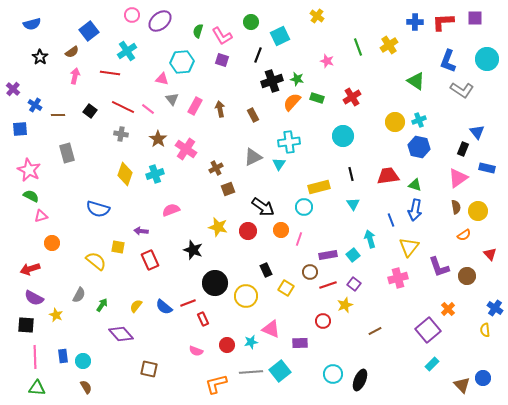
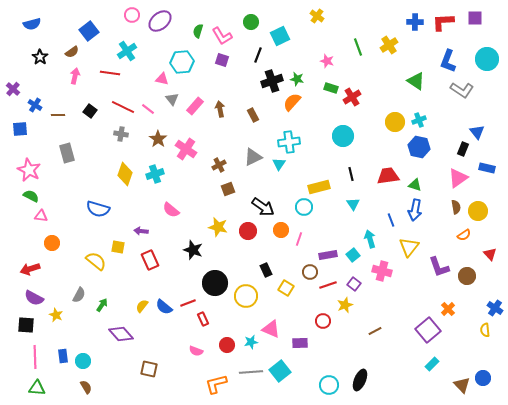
green rectangle at (317, 98): moved 14 px right, 10 px up
pink rectangle at (195, 106): rotated 12 degrees clockwise
brown cross at (216, 168): moved 3 px right, 3 px up
pink semicircle at (171, 210): rotated 120 degrees counterclockwise
pink triangle at (41, 216): rotated 24 degrees clockwise
pink cross at (398, 278): moved 16 px left, 7 px up; rotated 30 degrees clockwise
yellow semicircle at (136, 306): moved 6 px right
cyan circle at (333, 374): moved 4 px left, 11 px down
